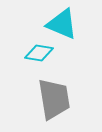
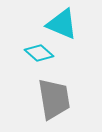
cyan diamond: rotated 32 degrees clockwise
